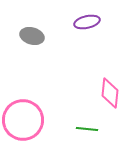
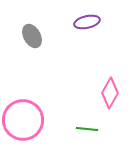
gray ellipse: rotated 45 degrees clockwise
pink diamond: rotated 24 degrees clockwise
